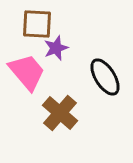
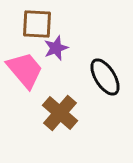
pink trapezoid: moved 2 px left, 2 px up
